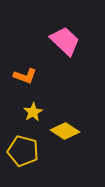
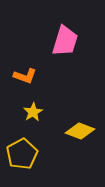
pink trapezoid: rotated 64 degrees clockwise
yellow diamond: moved 15 px right; rotated 12 degrees counterclockwise
yellow pentagon: moved 1 px left, 3 px down; rotated 28 degrees clockwise
